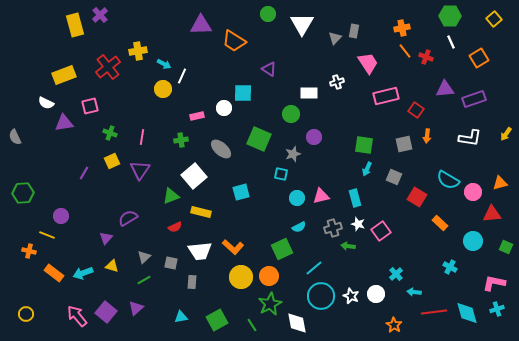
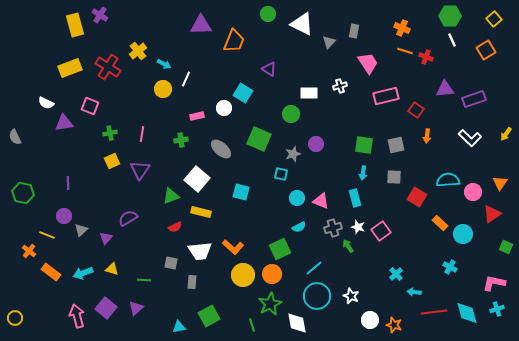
purple cross at (100, 15): rotated 14 degrees counterclockwise
white triangle at (302, 24): rotated 35 degrees counterclockwise
orange cross at (402, 28): rotated 35 degrees clockwise
gray triangle at (335, 38): moved 6 px left, 4 px down
orange trapezoid at (234, 41): rotated 100 degrees counterclockwise
white line at (451, 42): moved 1 px right, 2 px up
yellow cross at (138, 51): rotated 30 degrees counterclockwise
orange line at (405, 51): rotated 35 degrees counterclockwise
orange square at (479, 58): moved 7 px right, 8 px up
red cross at (108, 67): rotated 20 degrees counterclockwise
yellow rectangle at (64, 75): moved 6 px right, 7 px up
white line at (182, 76): moved 4 px right, 3 px down
white cross at (337, 82): moved 3 px right, 4 px down
cyan square at (243, 93): rotated 30 degrees clockwise
pink square at (90, 106): rotated 36 degrees clockwise
green cross at (110, 133): rotated 32 degrees counterclockwise
pink line at (142, 137): moved 3 px up
purple circle at (314, 137): moved 2 px right, 7 px down
white L-shape at (470, 138): rotated 35 degrees clockwise
gray square at (404, 144): moved 8 px left, 1 px down
cyan arrow at (367, 169): moved 4 px left, 4 px down; rotated 16 degrees counterclockwise
purple line at (84, 173): moved 16 px left, 10 px down; rotated 32 degrees counterclockwise
white square at (194, 176): moved 3 px right, 3 px down; rotated 10 degrees counterclockwise
gray square at (394, 177): rotated 21 degrees counterclockwise
cyan semicircle at (448, 180): rotated 145 degrees clockwise
orange triangle at (500, 183): rotated 42 degrees counterclockwise
cyan square at (241, 192): rotated 30 degrees clockwise
green hexagon at (23, 193): rotated 15 degrees clockwise
pink triangle at (321, 196): moved 5 px down; rotated 36 degrees clockwise
red triangle at (492, 214): rotated 30 degrees counterclockwise
purple circle at (61, 216): moved 3 px right
white star at (358, 224): moved 3 px down
cyan circle at (473, 241): moved 10 px left, 7 px up
green arrow at (348, 246): rotated 48 degrees clockwise
green square at (282, 249): moved 2 px left
orange cross at (29, 251): rotated 24 degrees clockwise
gray triangle at (144, 257): moved 63 px left, 27 px up
yellow triangle at (112, 266): moved 3 px down
orange rectangle at (54, 273): moved 3 px left, 1 px up
orange circle at (269, 276): moved 3 px right, 2 px up
yellow circle at (241, 277): moved 2 px right, 2 px up
green line at (144, 280): rotated 32 degrees clockwise
white circle at (376, 294): moved 6 px left, 26 px down
cyan circle at (321, 296): moved 4 px left
purple square at (106, 312): moved 4 px up
yellow circle at (26, 314): moved 11 px left, 4 px down
pink arrow at (77, 316): rotated 25 degrees clockwise
cyan triangle at (181, 317): moved 2 px left, 10 px down
green square at (217, 320): moved 8 px left, 4 px up
green line at (252, 325): rotated 16 degrees clockwise
orange star at (394, 325): rotated 14 degrees counterclockwise
